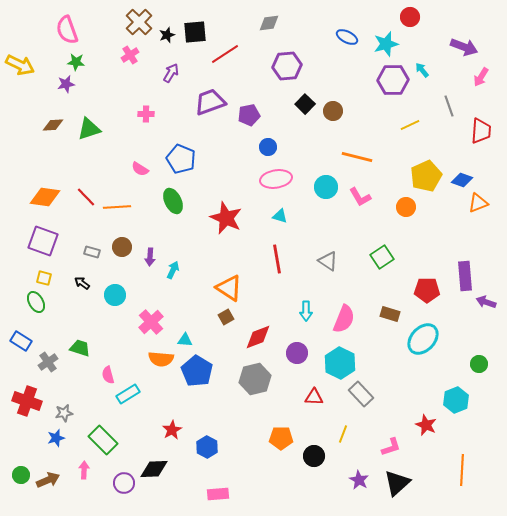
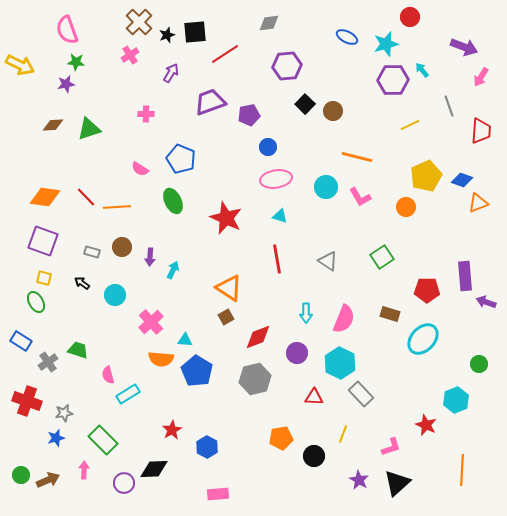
cyan arrow at (306, 311): moved 2 px down
green trapezoid at (80, 348): moved 2 px left, 2 px down
orange pentagon at (281, 438): rotated 10 degrees counterclockwise
